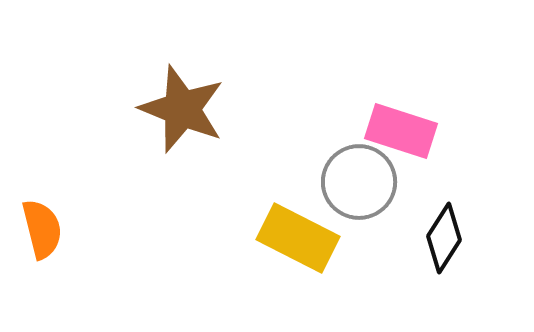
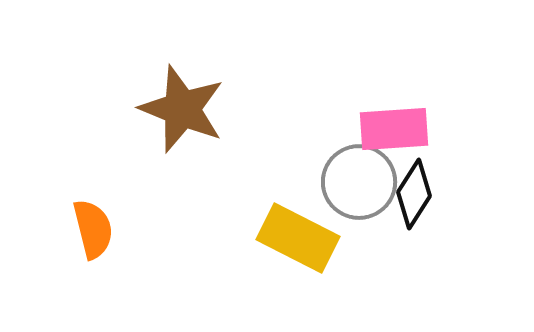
pink rectangle: moved 7 px left, 2 px up; rotated 22 degrees counterclockwise
orange semicircle: moved 51 px right
black diamond: moved 30 px left, 44 px up
